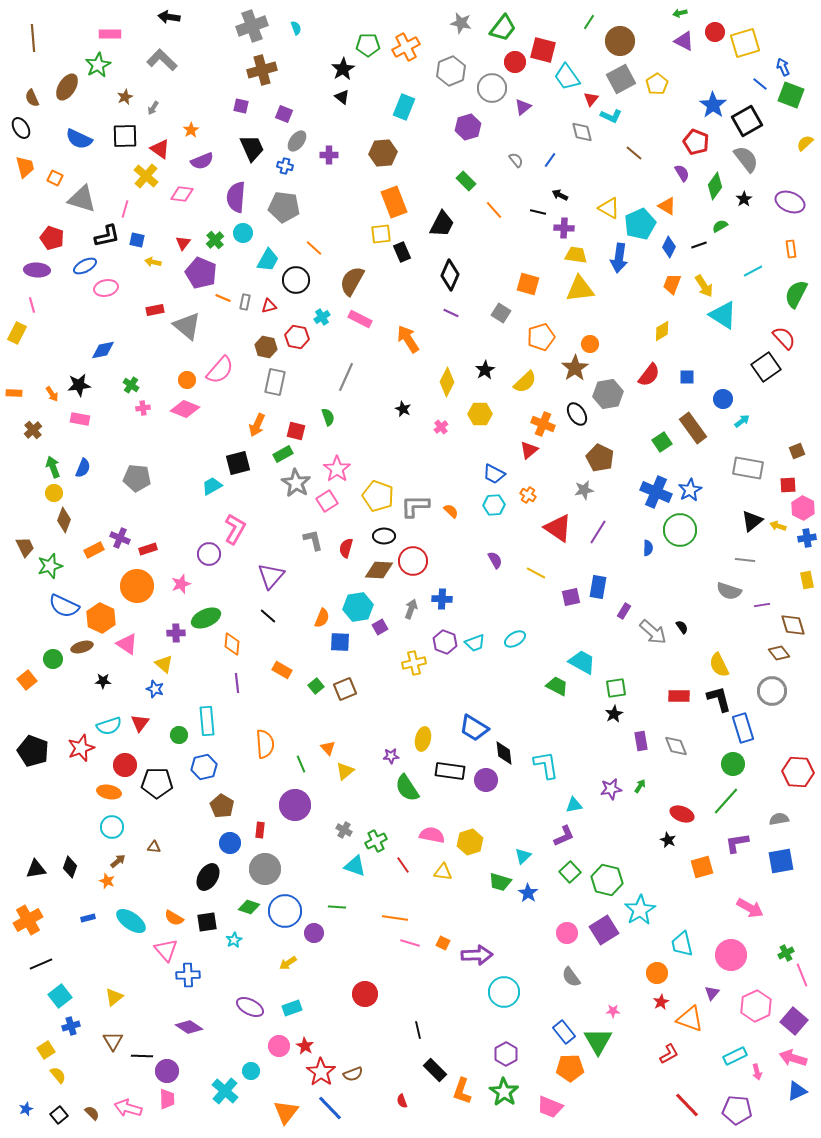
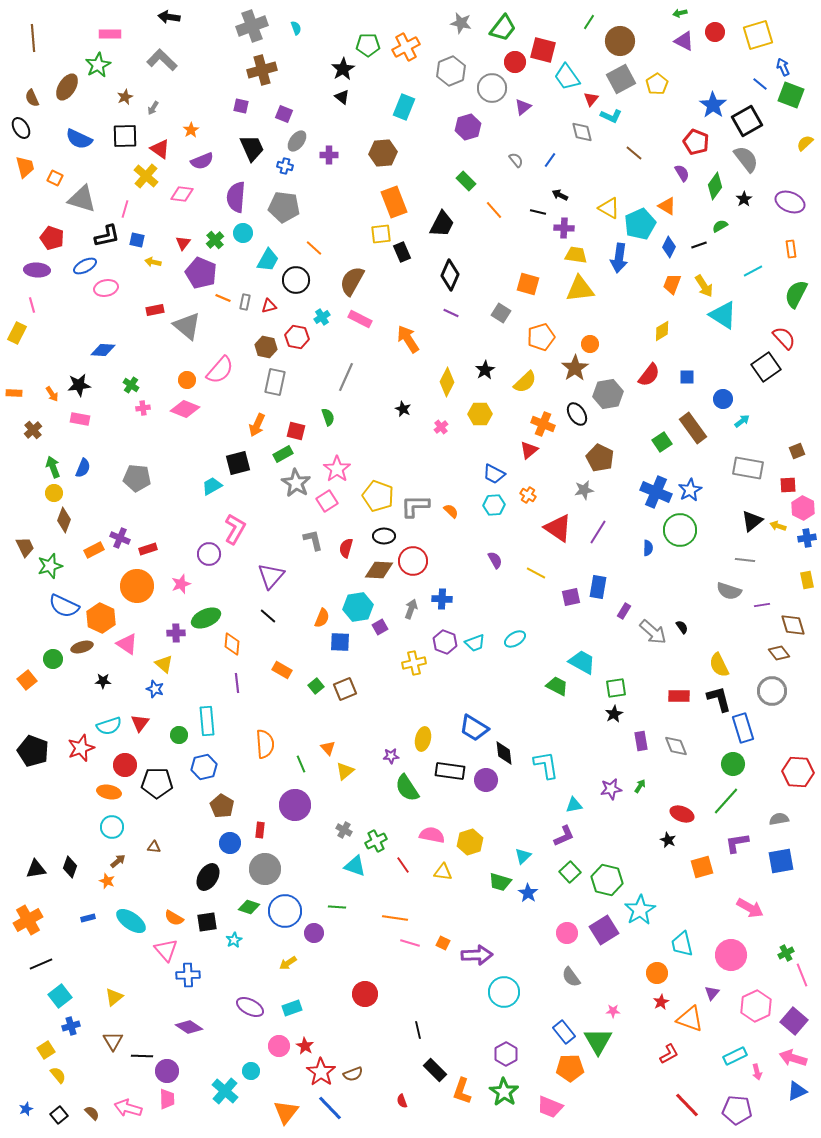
yellow square at (745, 43): moved 13 px right, 8 px up
blue diamond at (103, 350): rotated 15 degrees clockwise
